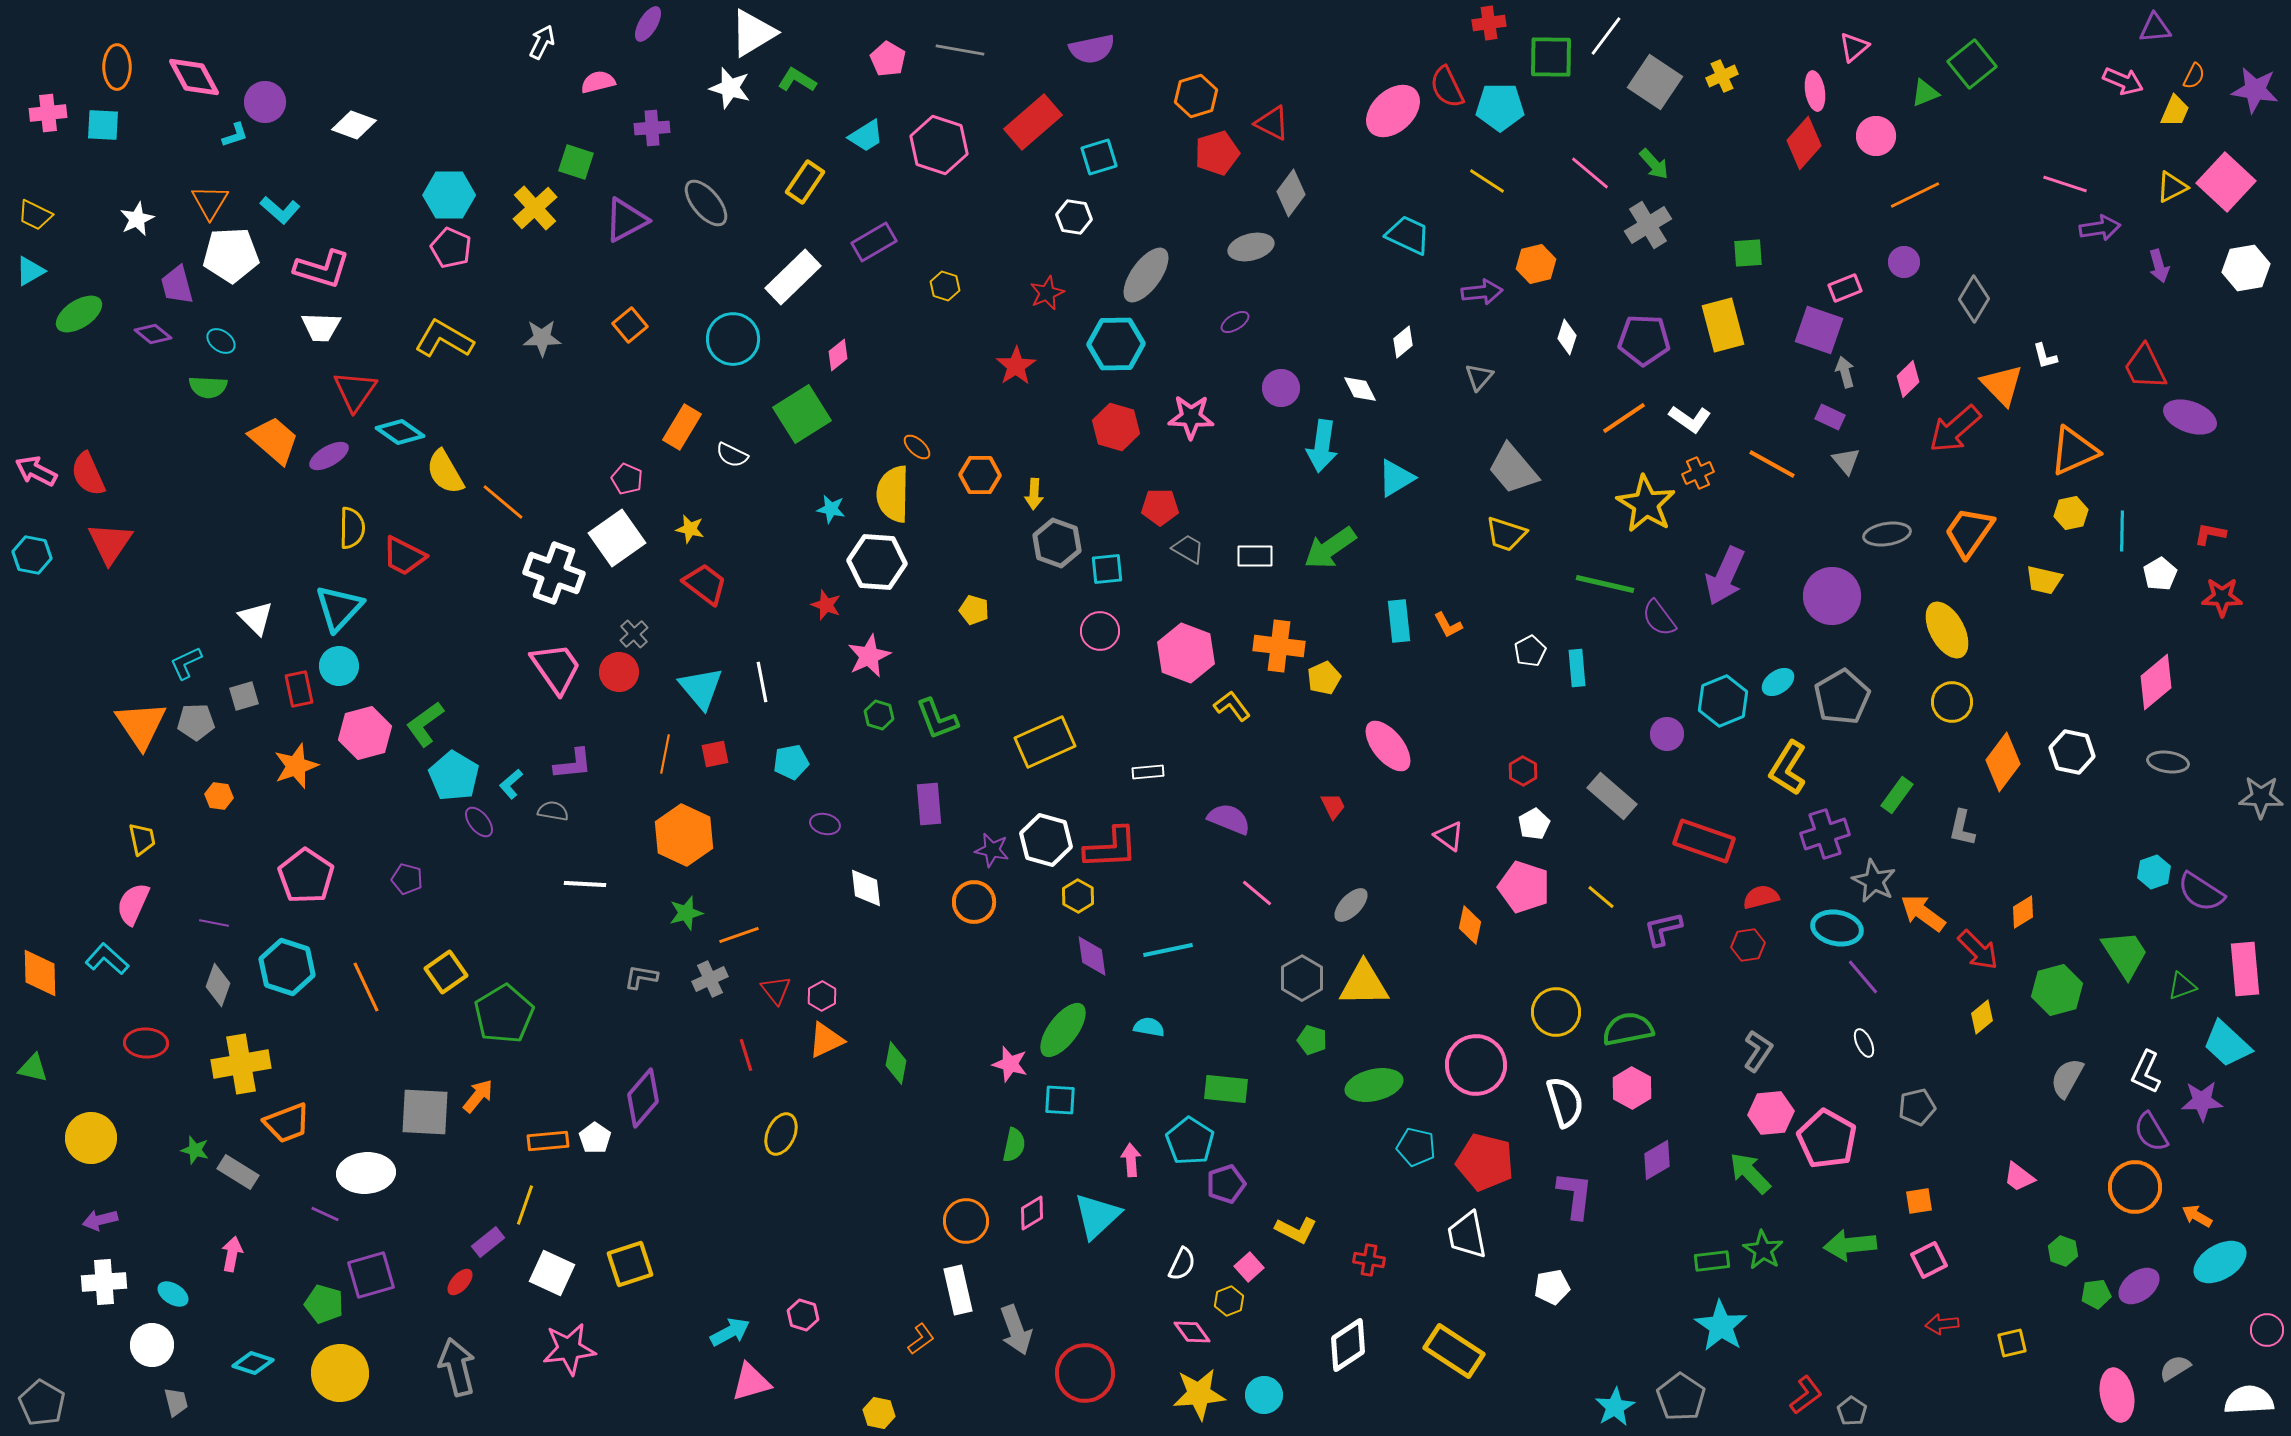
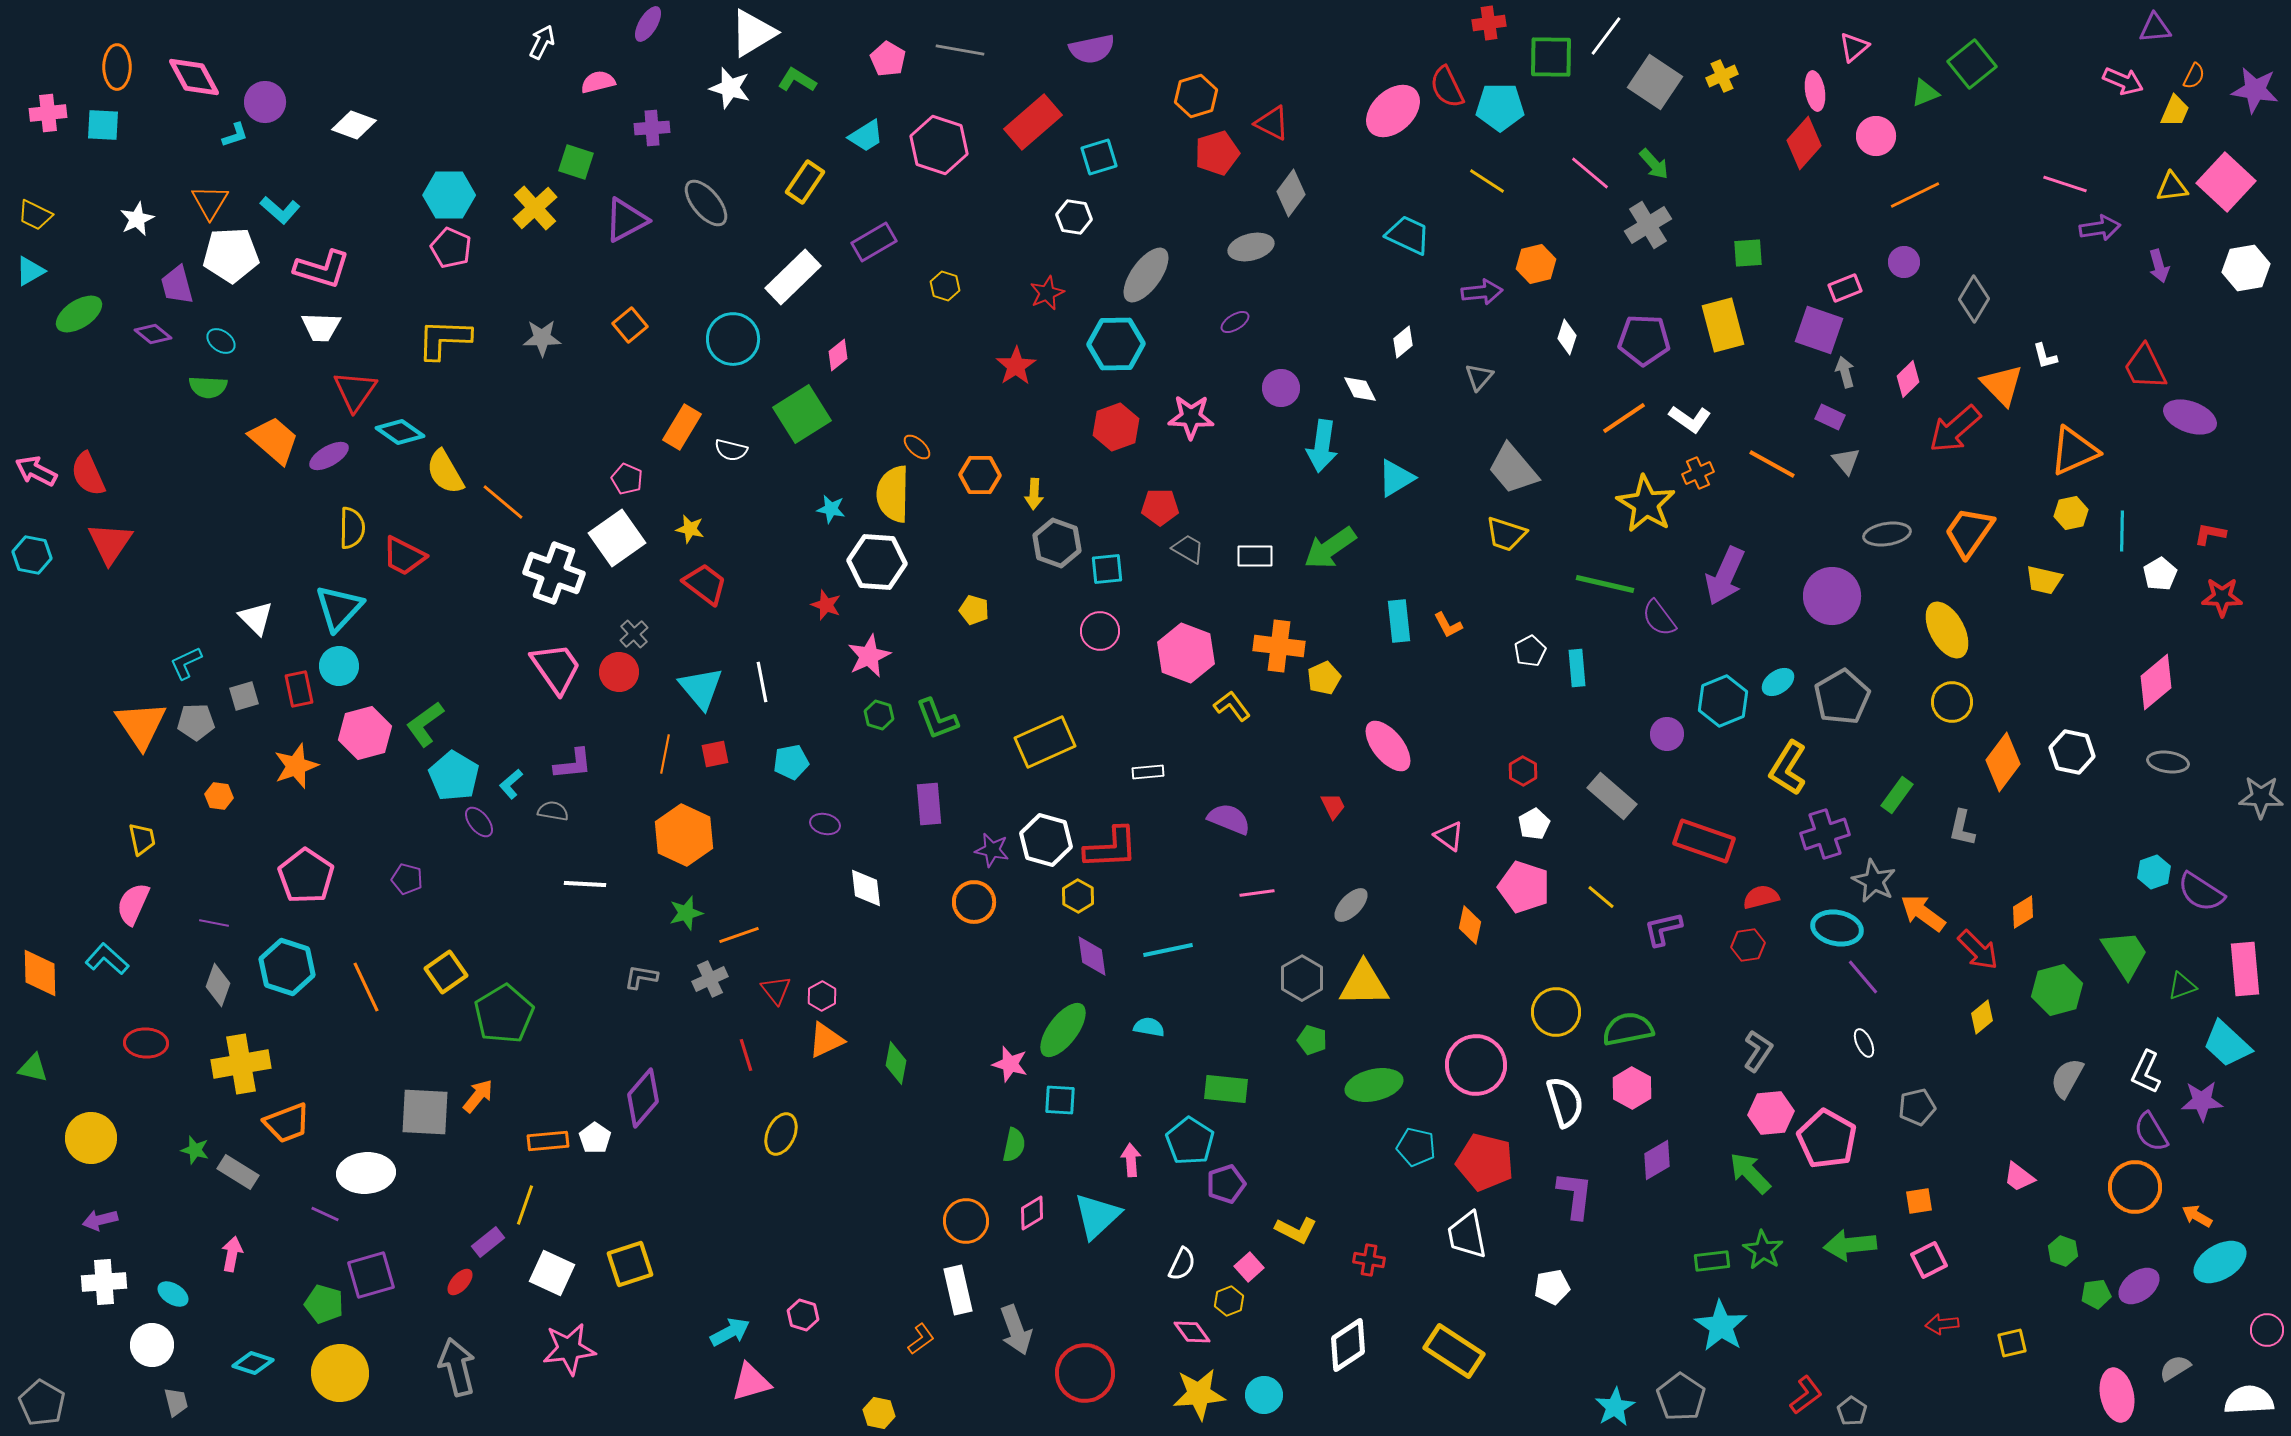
yellow triangle at (2172, 187): rotated 20 degrees clockwise
yellow L-shape at (444, 339): rotated 28 degrees counterclockwise
red hexagon at (1116, 427): rotated 24 degrees clockwise
white semicircle at (732, 455): moved 1 px left, 5 px up; rotated 12 degrees counterclockwise
pink line at (1257, 893): rotated 48 degrees counterclockwise
